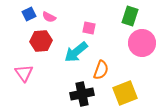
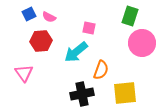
yellow square: rotated 15 degrees clockwise
